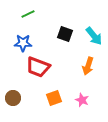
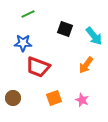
black square: moved 5 px up
orange arrow: moved 2 px left, 1 px up; rotated 18 degrees clockwise
